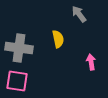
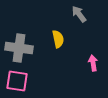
pink arrow: moved 2 px right, 1 px down
